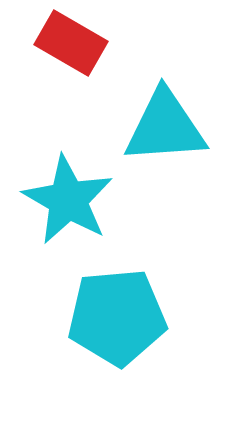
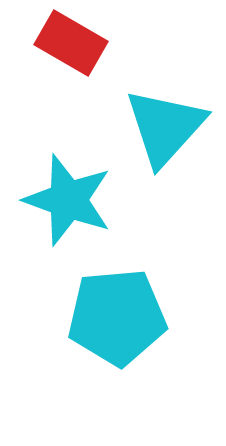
cyan triangle: rotated 44 degrees counterclockwise
cyan star: rotated 10 degrees counterclockwise
